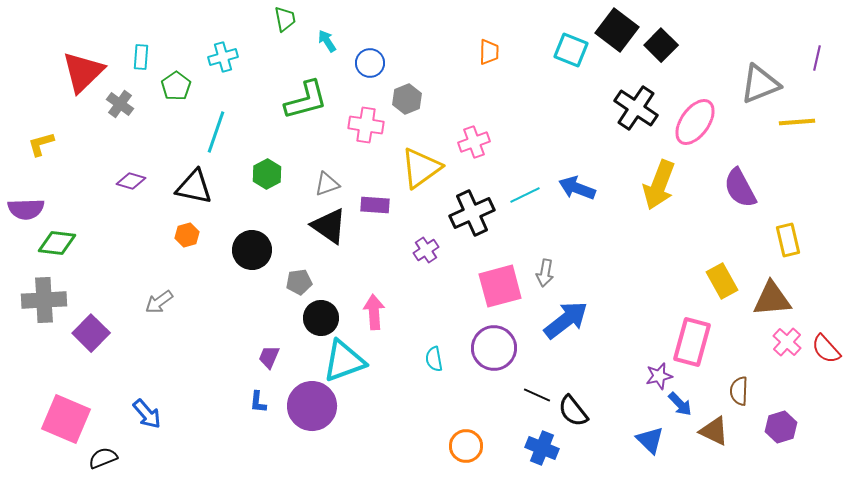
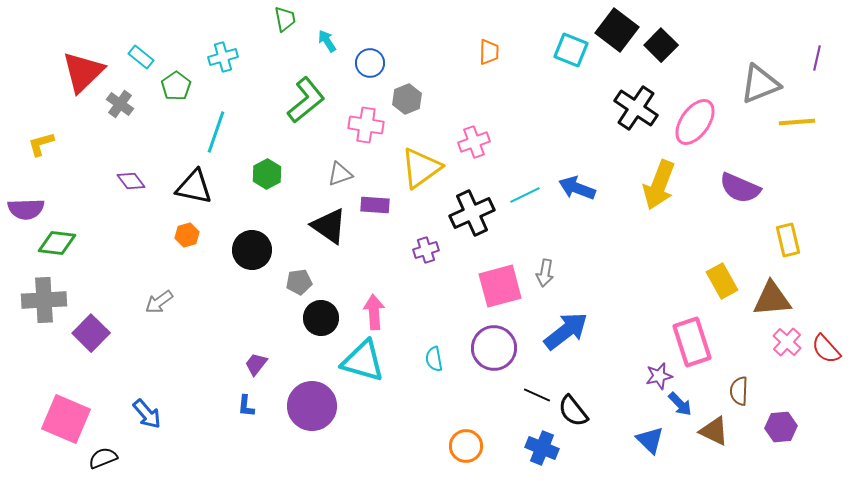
cyan rectangle at (141, 57): rotated 55 degrees counterclockwise
green L-shape at (306, 100): rotated 24 degrees counterclockwise
purple diamond at (131, 181): rotated 36 degrees clockwise
gray triangle at (327, 184): moved 13 px right, 10 px up
purple semicircle at (740, 188): rotated 39 degrees counterclockwise
purple cross at (426, 250): rotated 15 degrees clockwise
blue arrow at (566, 320): moved 11 px down
pink rectangle at (692, 342): rotated 33 degrees counterclockwise
purple trapezoid at (269, 357): moved 13 px left, 7 px down; rotated 15 degrees clockwise
cyan triangle at (344, 361): moved 19 px right; rotated 36 degrees clockwise
blue L-shape at (258, 402): moved 12 px left, 4 px down
purple hexagon at (781, 427): rotated 12 degrees clockwise
